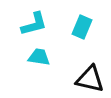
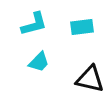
cyan rectangle: rotated 60 degrees clockwise
cyan trapezoid: moved 5 px down; rotated 125 degrees clockwise
